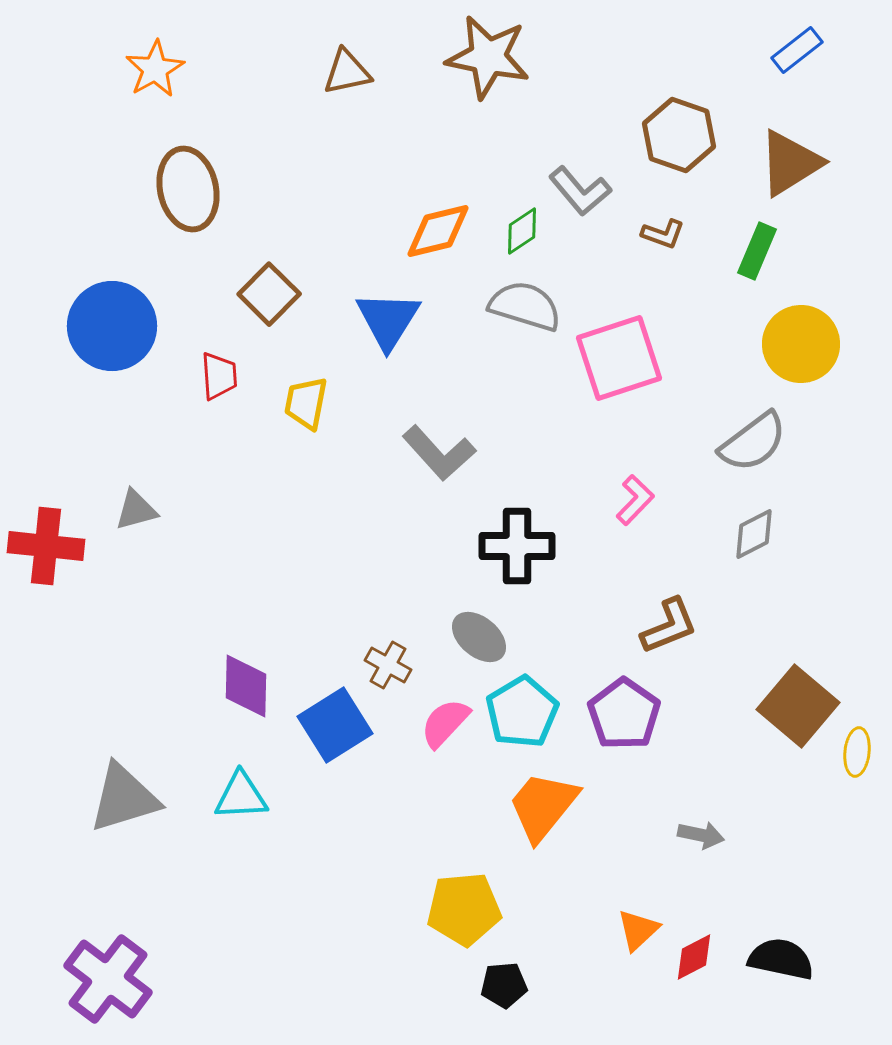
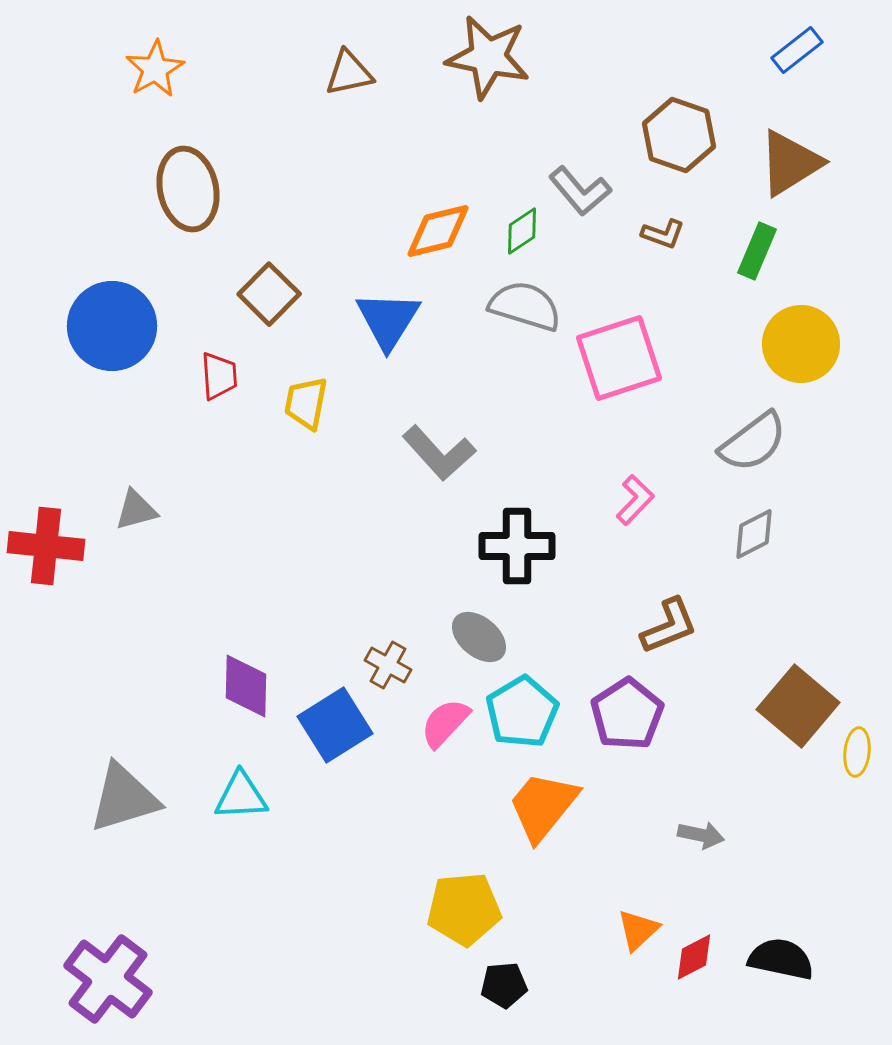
brown triangle at (347, 72): moved 2 px right, 1 px down
purple pentagon at (624, 714): moved 3 px right; rotated 4 degrees clockwise
